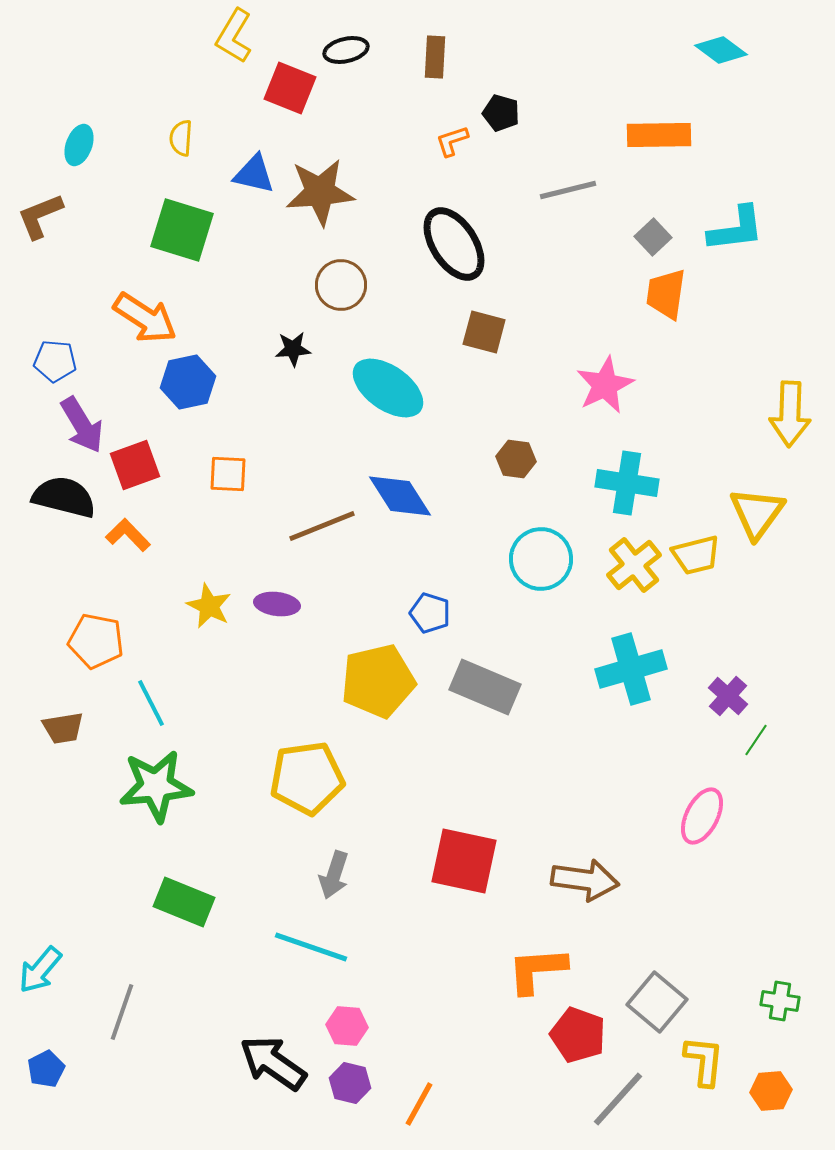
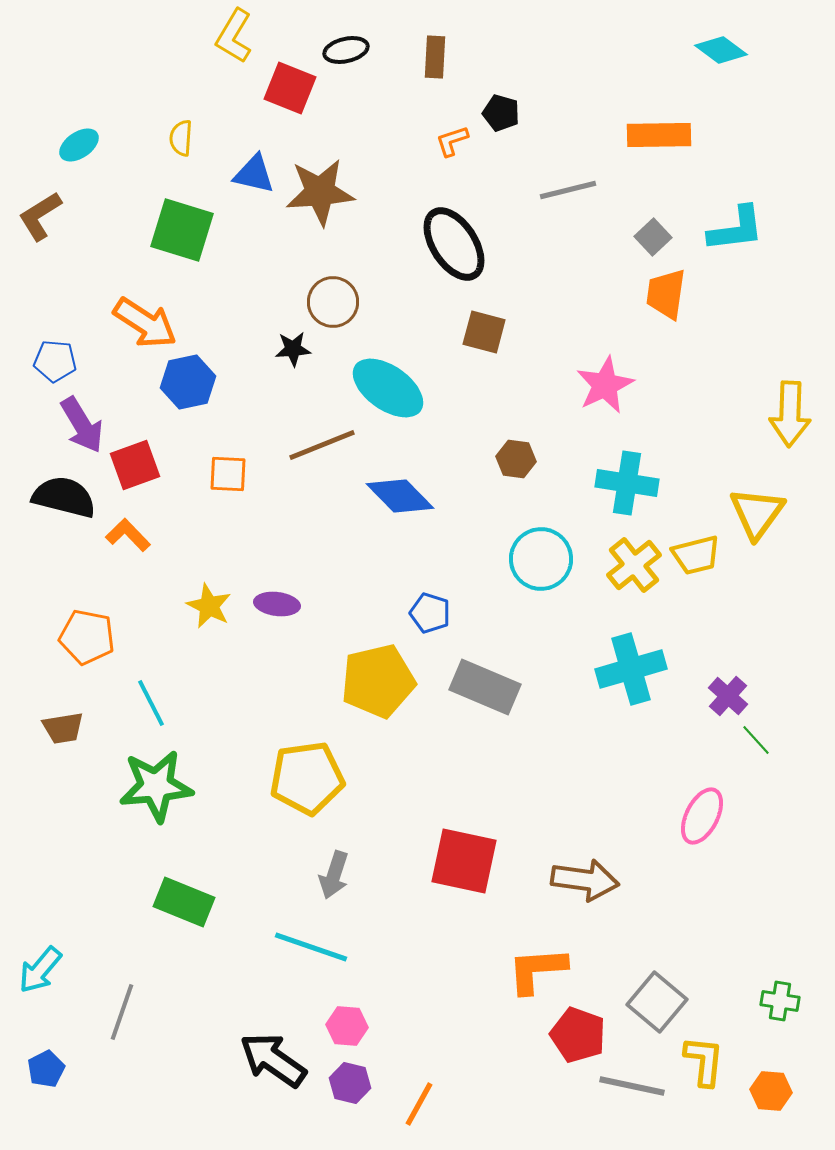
cyan ellipse at (79, 145): rotated 36 degrees clockwise
brown L-shape at (40, 216): rotated 10 degrees counterclockwise
brown circle at (341, 285): moved 8 px left, 17 px down
orange arrow at (145, 318): moved 5 px down
blue diamond at (400, 496): rotated 12 degrees counterclockwise
brown line at (322, 526): moved 81 px up
orange pentagon at (96, 641): moved 9 px left, 4 px up
green line at (756, 740): rotated 76 degrees counterclockwise
black arrow at (273, 1063): moved 3 px up
orange hexagon at (771, 1091): rotated 9 degrees clockwise
gray line at (618, 1099): moved 14 px right, 13 px up; rotated 60 degrees clockwise
